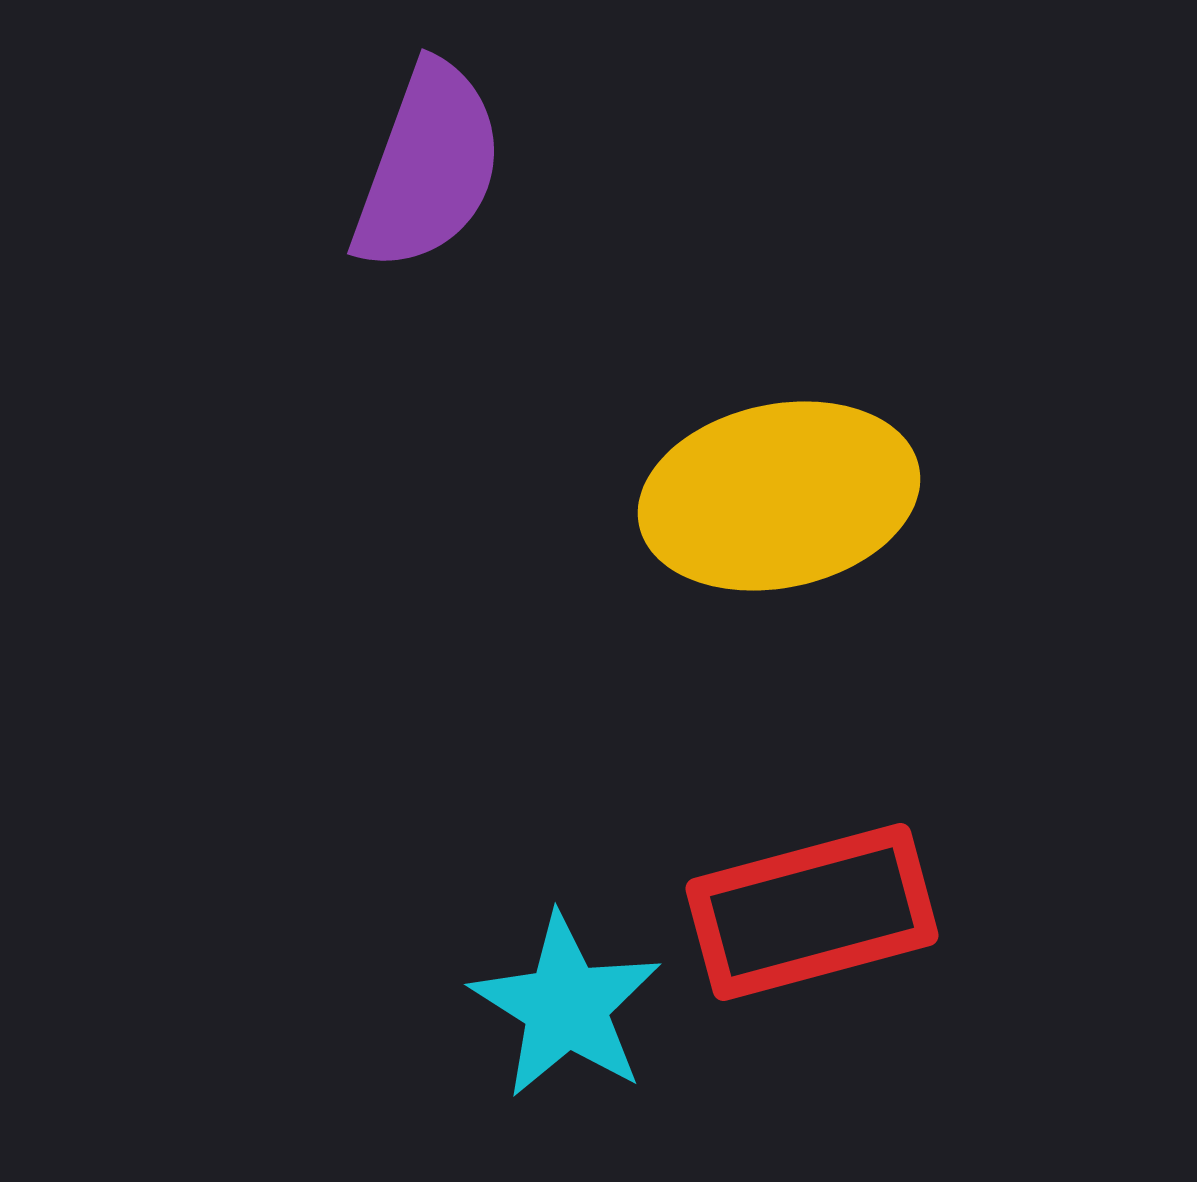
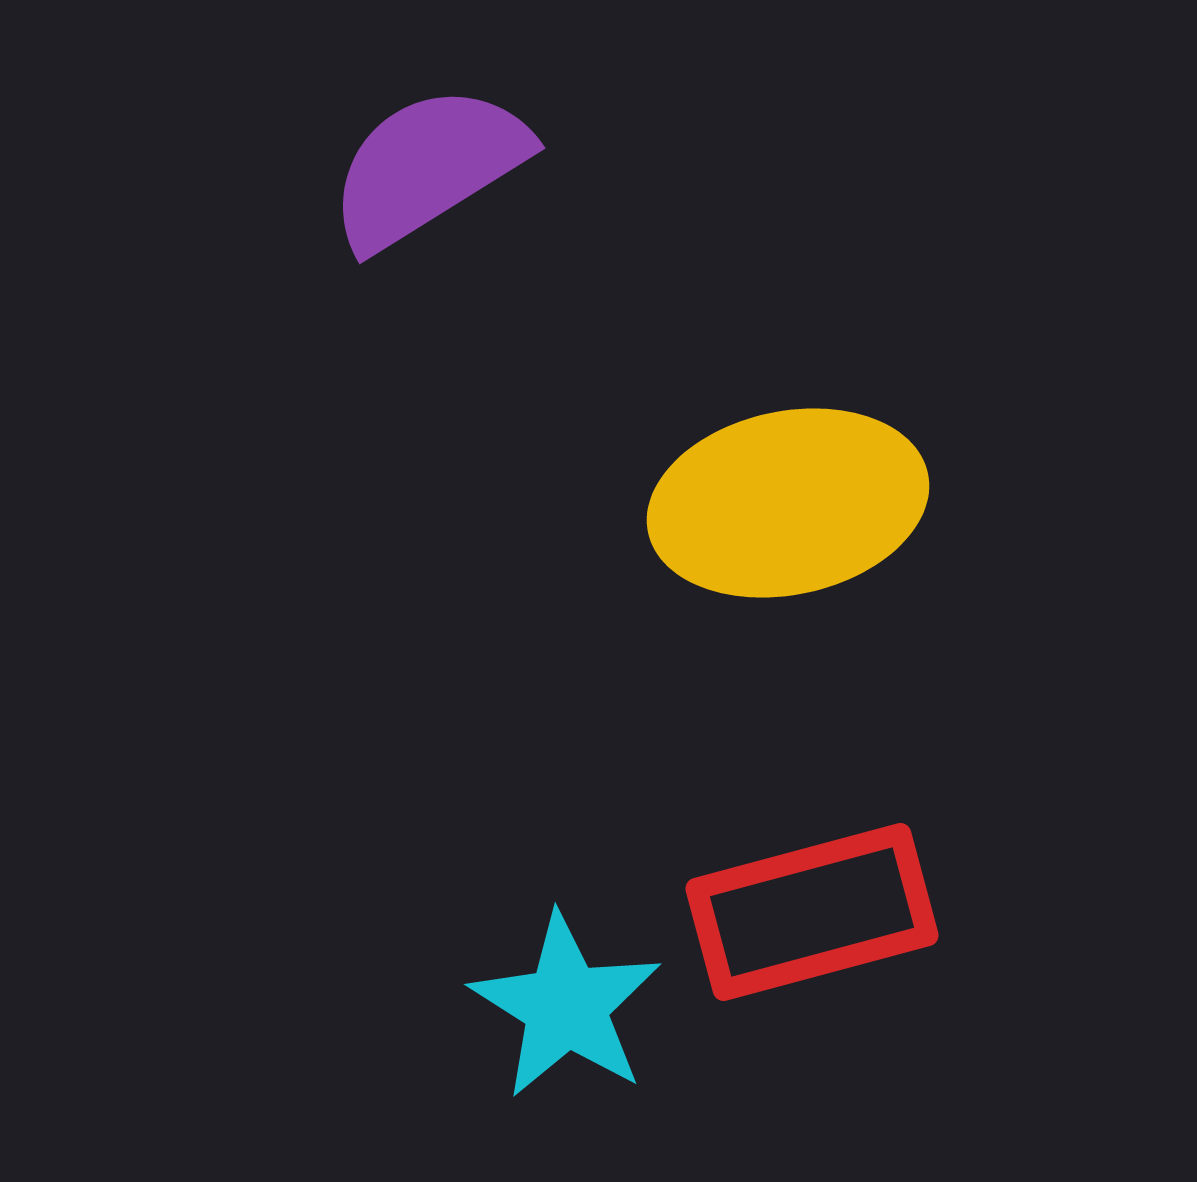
purple semicircle: rotated 142 degrees counterclockwise
yellow ellipse: moved 9 px right, 7 px down
